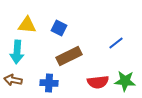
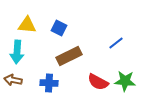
red semicircle: rotated 35 degrees clockwise
